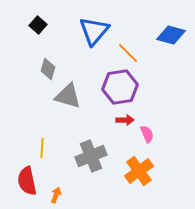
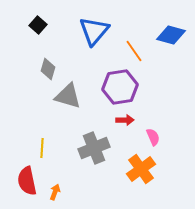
orange line: moved 6 px right, 2 px up; rotated 10 degrees clockwise
pink semicircle: moved 6 px right, 3 px down
gray cross: moved 3 px right, 8 px up
orange cross: moved 2 px right, 2 px up
orange arrow: moved 1 px left, 3 px up
